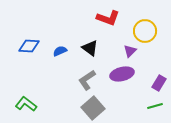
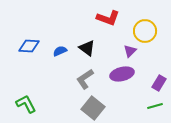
black triangle: moved 3 px left
gray L-shape: moved 2 px left, 1 px up
green L-shape: rotated 25 degrees clockwise
gray square: rotated 10 degrees counterclockwise
